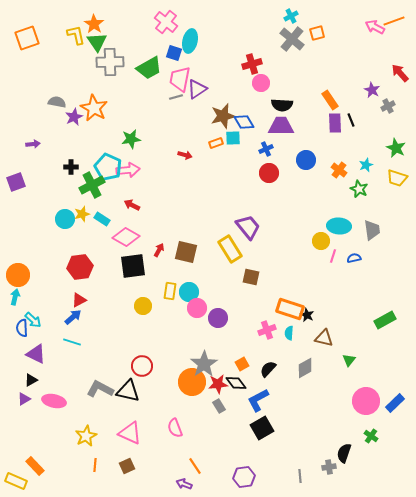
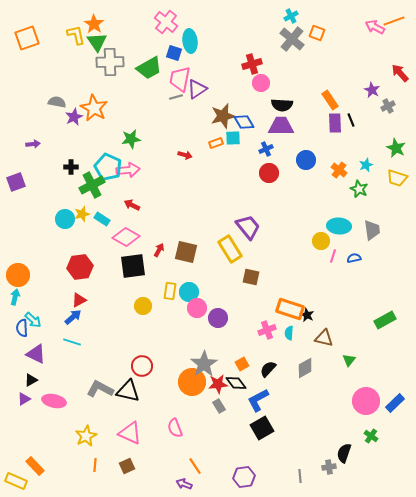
orange square at (317, 33): rotated 35 degrees clockwise
cyan ellipse at (190, 41): rotated 20 degrees counterclockwise
